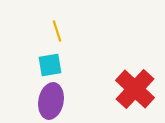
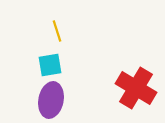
red cross: moved 1 px right, 1 px up; rotated 12 degrees counterclockwise
purple ellipse: moved 1 px up
